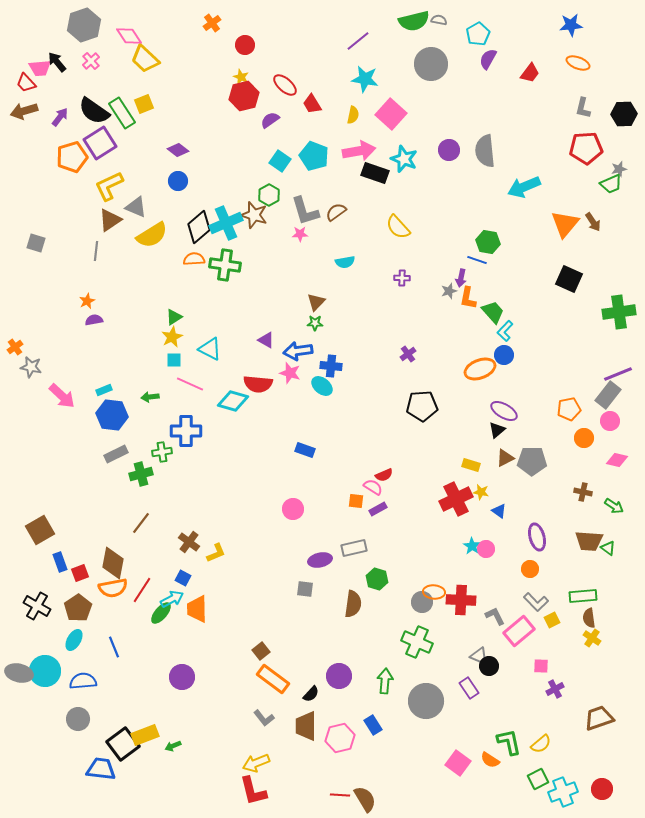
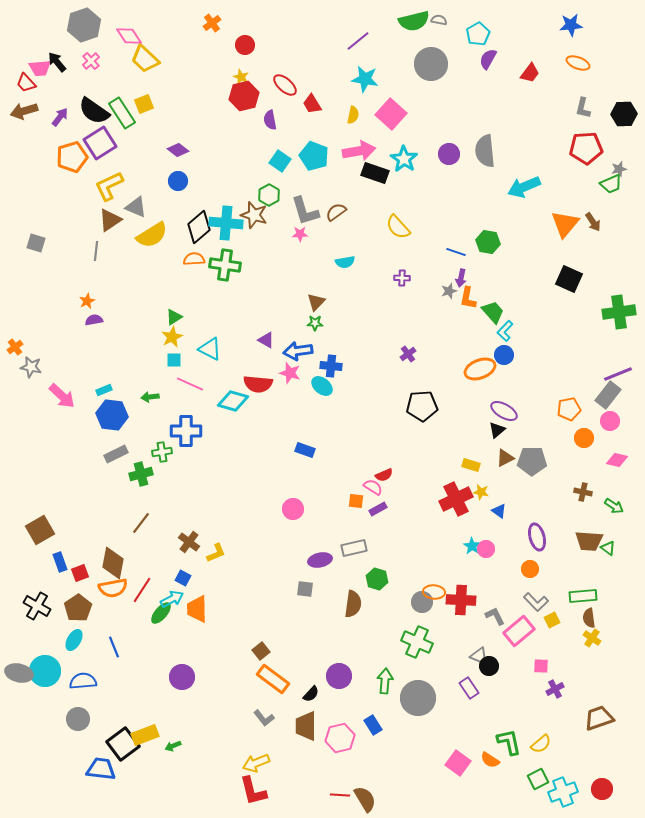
purple semicircle at (270, 120): rotated 66 degrees counterclockwise
purple circle at (449, 150): moved 4 px down
cyan star at (404, 159): rotated 12 degrees clockwise
cyan cross at (226, 223): rotated 28 degrees clockwise
blue line at (477, 260): moved 21 px left, 8 px up
gray circle at (426, 701): moved 8 px left, 3 px up
